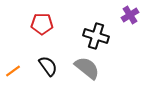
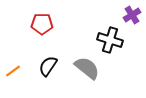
purple cross: moved 2 px right
black cross: moved 14 px right, 4 px down
black semicircle: rotated 110 degrees counterclockwise
